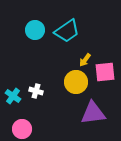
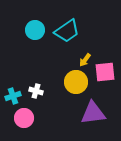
cyan cross: rotated 35 degrees clockwise
pink circle: moved 2 px right, 11 px up
